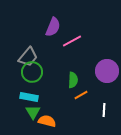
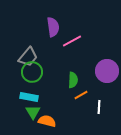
purple semicircle: rotated 30 degrees counterclockwise
white line: moved 5 px left, 3 px up
